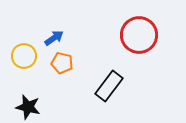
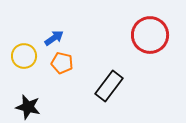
red circle: moved 11 px right
